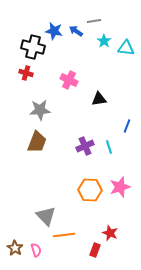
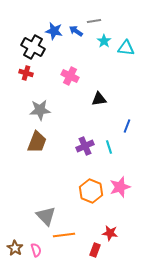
black cross: rotated 15 degrees clockwise
pink cross: moved 1 px right, 4 px up
orange hexagon: moved 1 px right, 1 px down; rotated 20 degrees clockwise
red star: rotated 14 degrees counterclockwise
